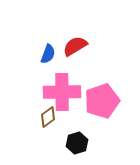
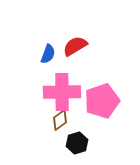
brown diamond: moved 12 px right, 3 px down
